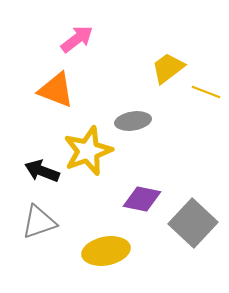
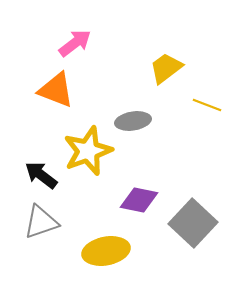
pink arrow: moved 2 px left, 4 px down
yellow trapezoid: moved 2 px left
yellow line: moved 1 px right, 13 px down
black arrow: moved 1 px left, 4 px down; rotated 16 degrees clockwise
purple diamond: moved 3 px left, 1 px down
gray triangle: moved 2 px right
